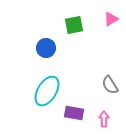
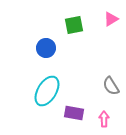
gray semicircle: moved 1 px right, 1 px down
